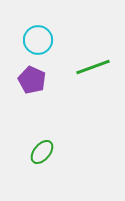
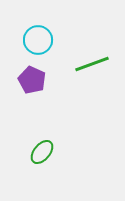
green line: moved 1 px left, 3 px up
